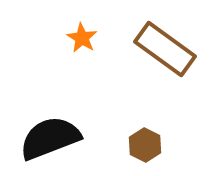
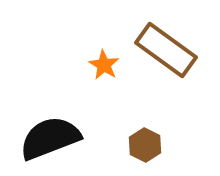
orange star: moved 22 px right, 27 px down
brown rectangle: moved 1 px right, 1 px down
